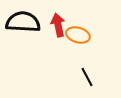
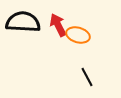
red arrow: rotated 15 degrees counterclockwise
